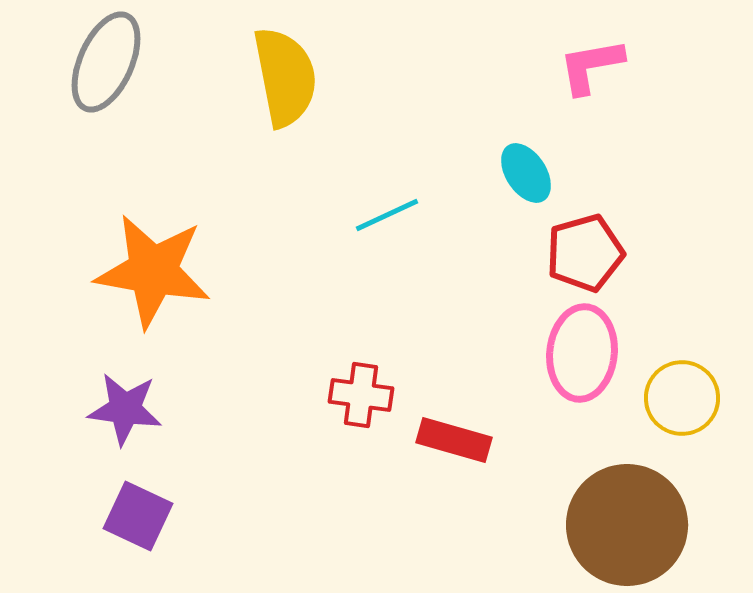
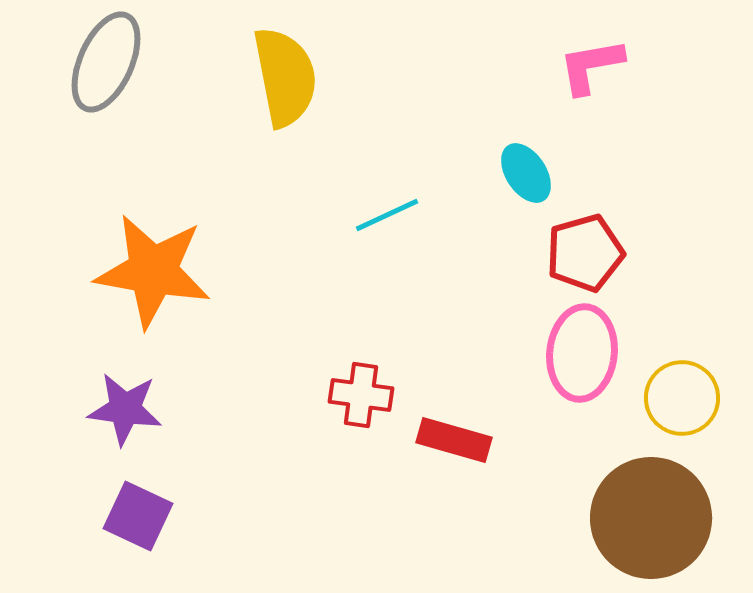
brown circle: moved 24 px right, 7 px up
